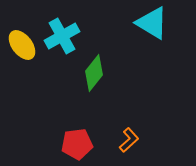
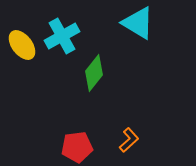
cyan triangle: moved 14 px left
red pentagon: moved 3 px down
